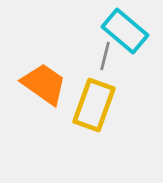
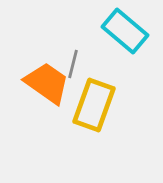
gray line: moved 32 px left, 8 px down
orange trapezoid: moved 3 px right, 1 px up
